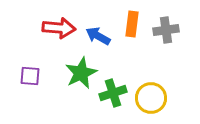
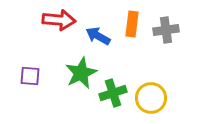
red arrow: moved 8 px up
